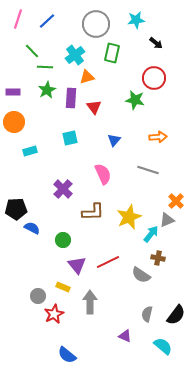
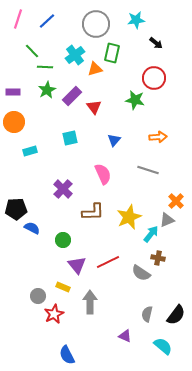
orange triangle at (87, 77): moved 8 px right, 8 px up
purple rectangle at (71, 98): moved 1 px right, 2 px up; rotated 42 degrees clockwise
gray semicircle at (141, 275): moved 2 px up
blue semicircle at (67, 355): rotated 24 degrees clockwise
